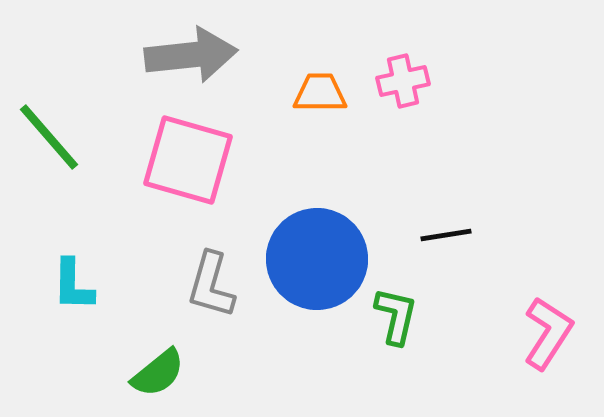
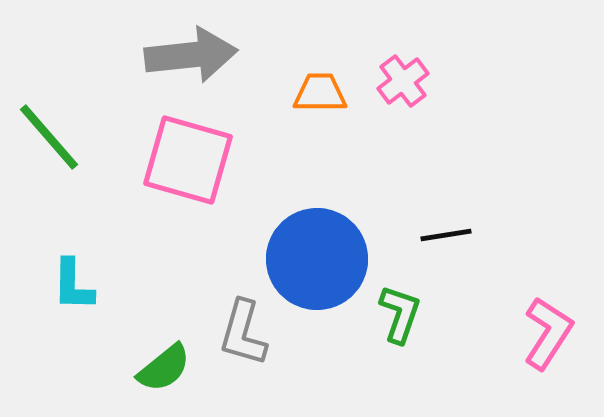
pink cross: rotated 24 degrees counterclockwise
gray L-shape: moved 32 px right, 48 px down
green L-shape: moved 4 px right, 2 px up; rotated 6 degrees clockwise
green semicircle: moved 6 px right, 5 px up
